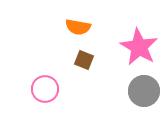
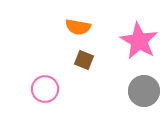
pink star: moved 6 px up
